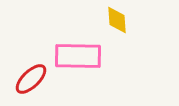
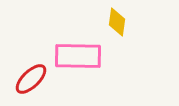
yellow diamond: moved 2 px down; rotated 12 degrees clockwise
